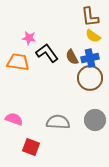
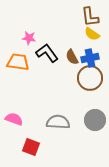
yellow semicircle: moved 1 px left, 2 px up
